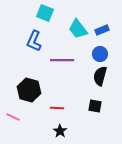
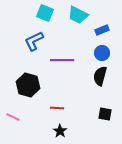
cyan trapezoid: moved 14 px up; rotated 25 degrees counterclockwise
blue L-shape: rotated 40 degrees clockwise
blue circle: moved 2 px right, 1 px up
black hexagon: moved 1 px left, 5 px up
black square: moved 10 px right, 8 px down
